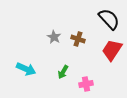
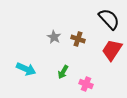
pink cross: rotated 32 degrees clockwise
